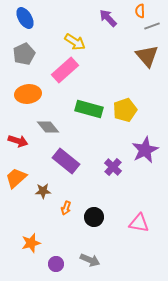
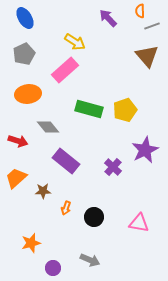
purple circle: moved 3 px left, 4 px down
